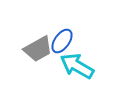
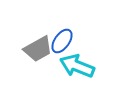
cyan arrow: rotated 8 degrees counterclockwise
